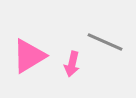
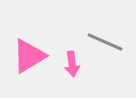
pink arrow: rotated 20 degrees counterclockwise
